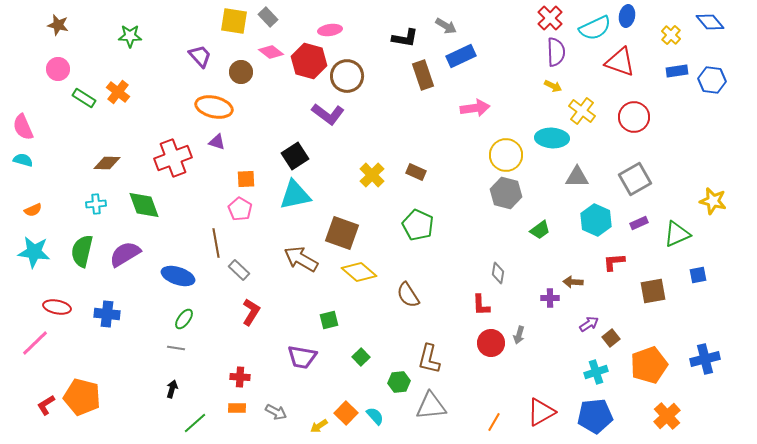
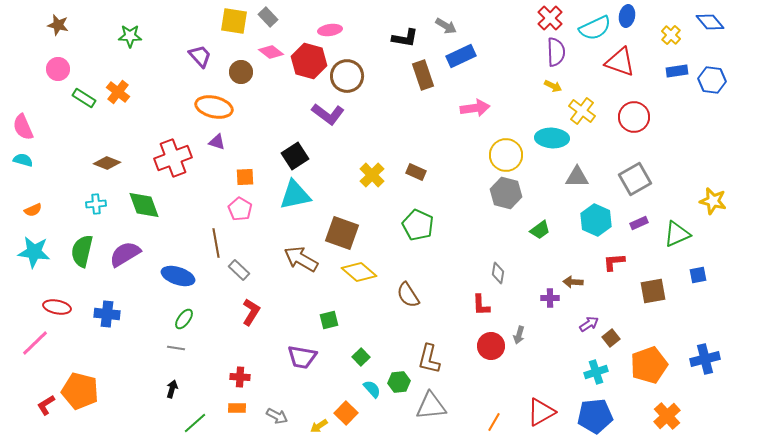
brown diamond at (107, 163): rotated 20 degrees clockwise
orange square at (246, 179): moved 1 px left, 2 px up
red circle at (491, 343): moved 3 px down
orange pentagon at (82, 397): moved 2 px left, 6 px up
gray arrow at (276, 412): moved 1 px right, 4 px down
cyan semicircle at (375, 416): moved 3 px left, 27 px up
